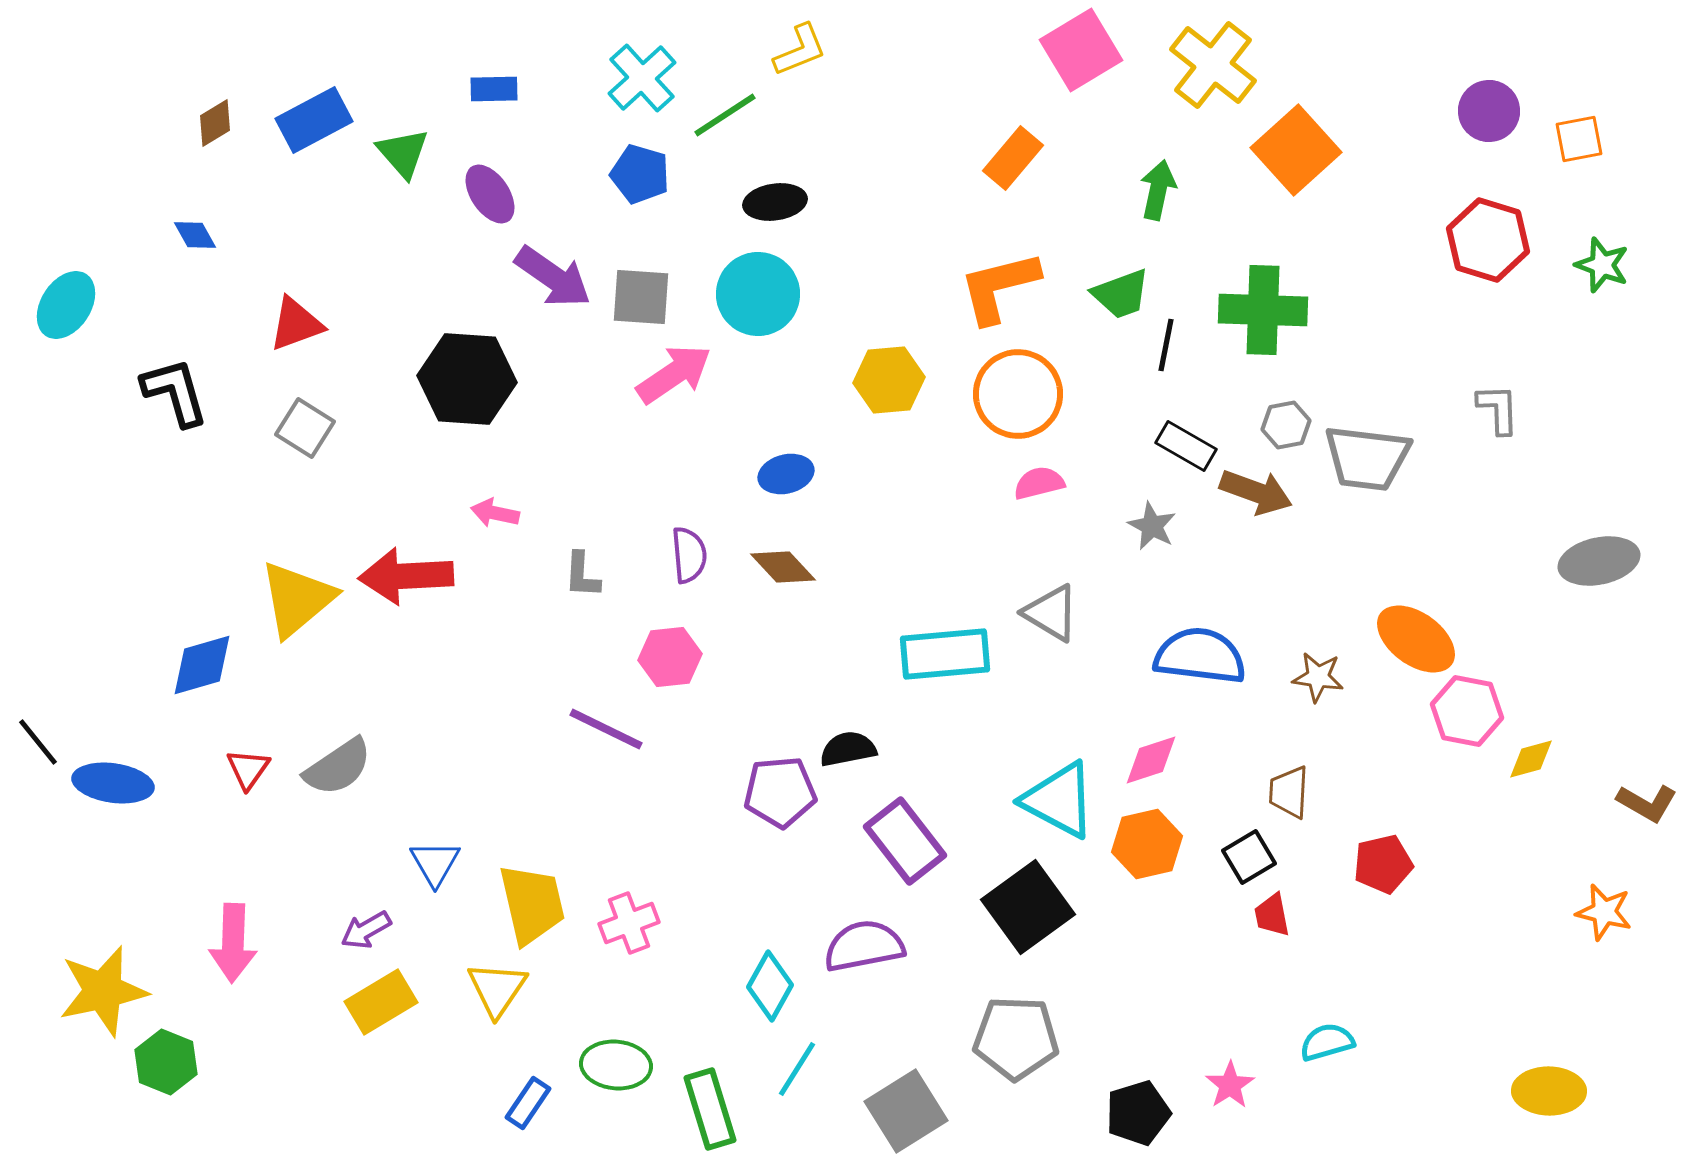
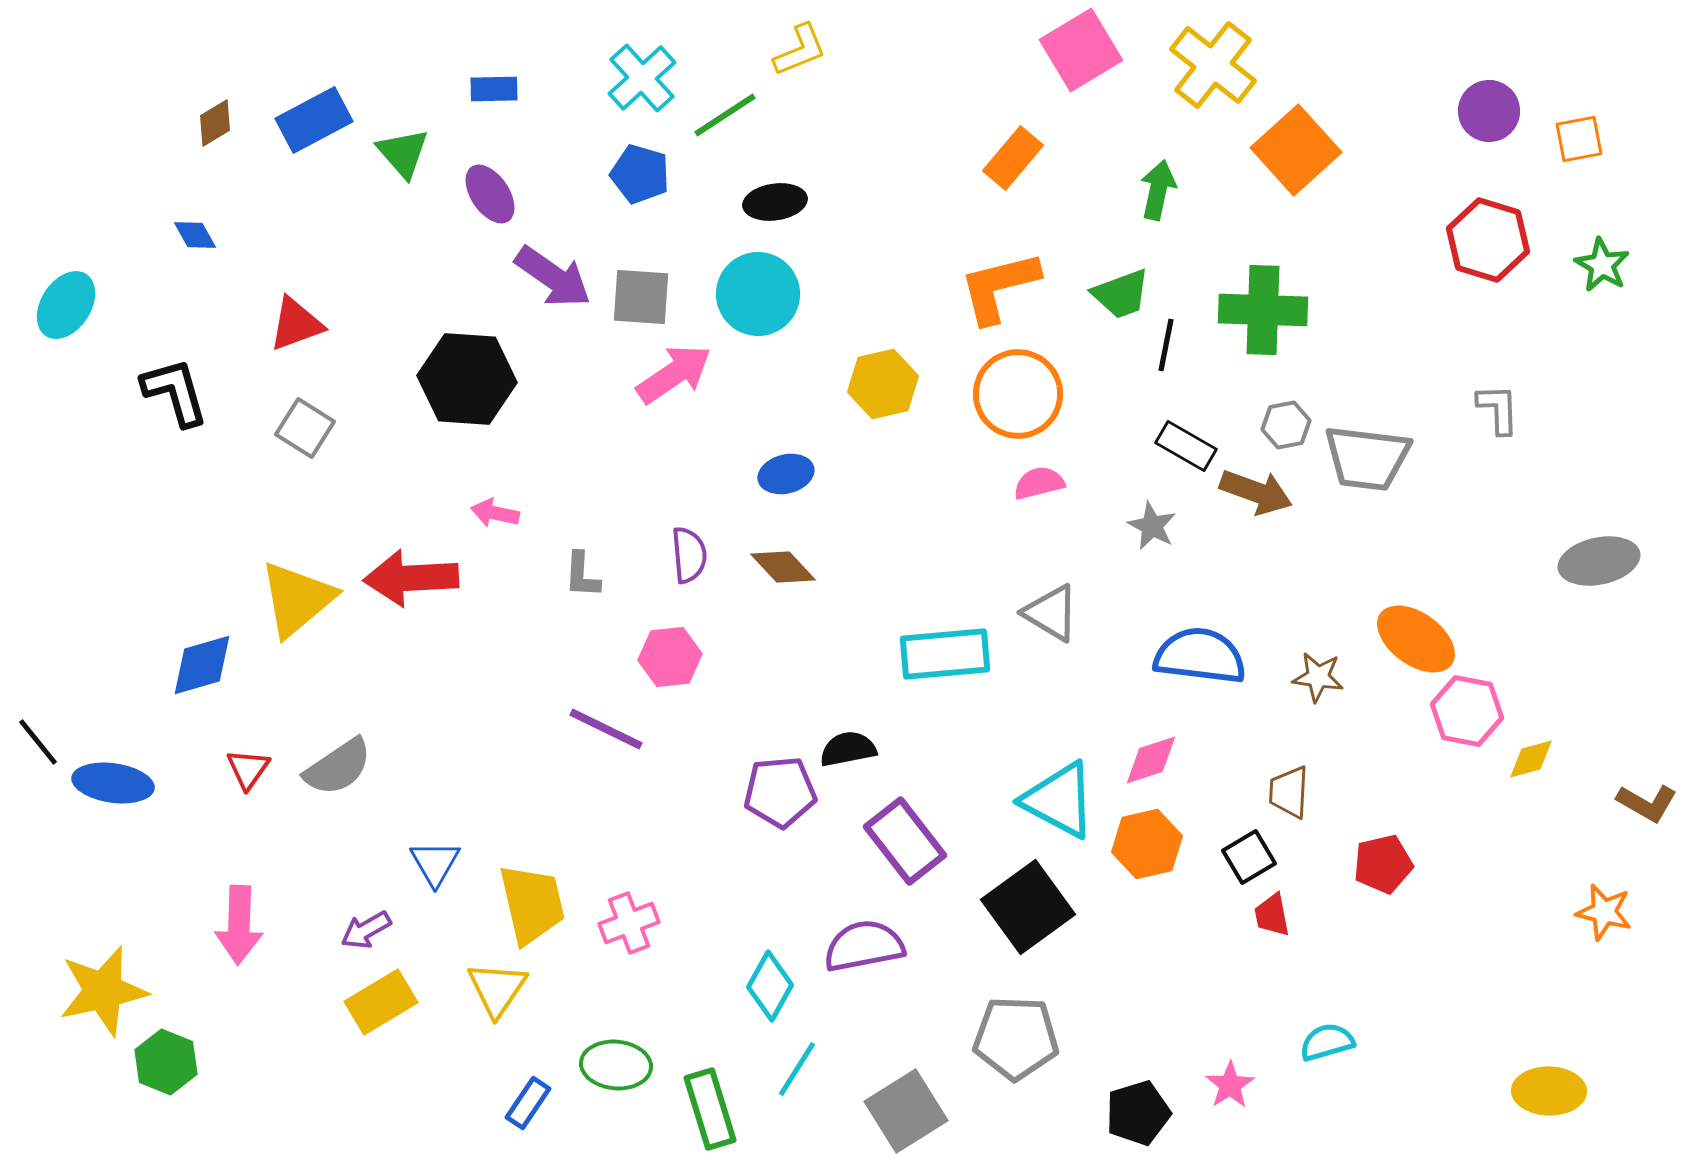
green star at (1602, 265): rotated 10 degrees clockwise
yellow hexagon at (889, 380): moved 6 px left, 4 px down; rotated 8 degrees counterclockwise
red arrow at (406, 576): moved 5 px right, 2 px down
pink arrow at (233, 943): moved 6 px right, 18 px up
